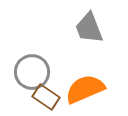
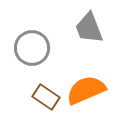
gray circle: moved 24 px up
orange semicircle: moved 1 px right, 1 px down
